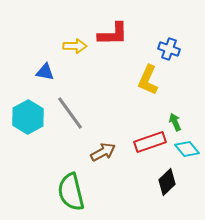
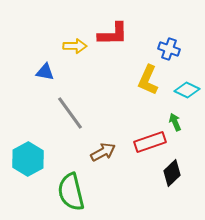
cyan hexagon: moved 42 px down
cyan diamond: moved 59 px up; rotated 25 degrees counterclockwise
black diamond: moved 5 px right, 9 px up
